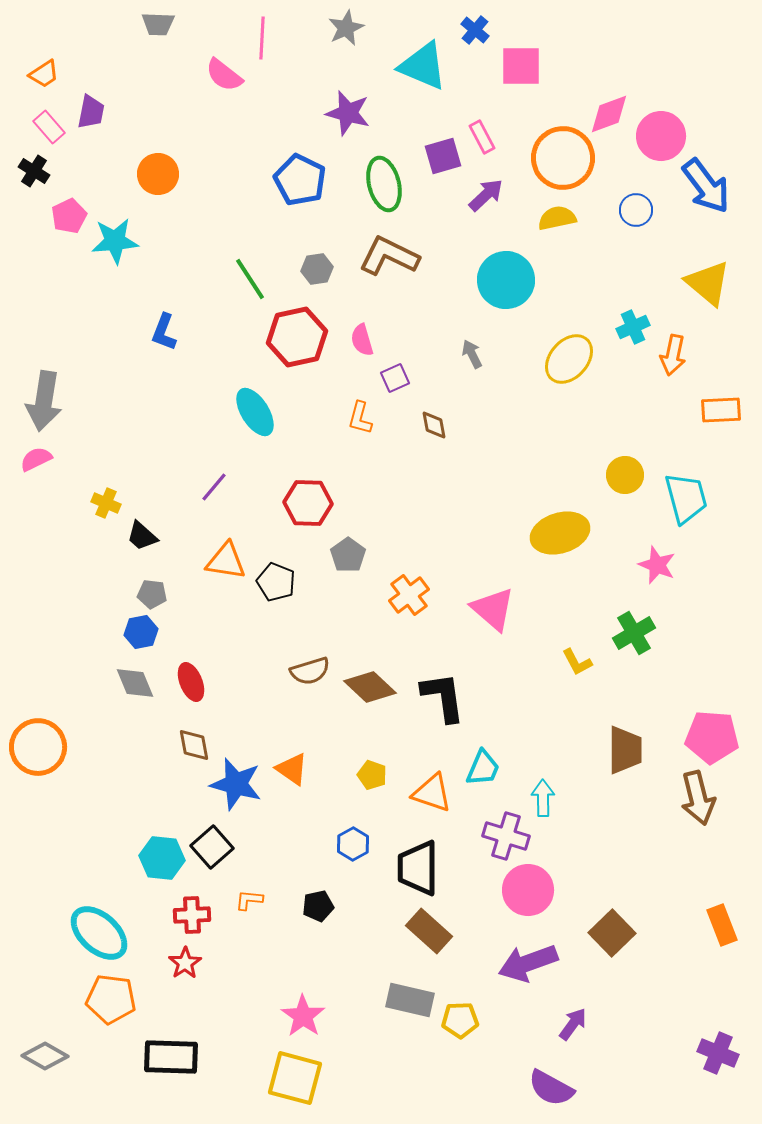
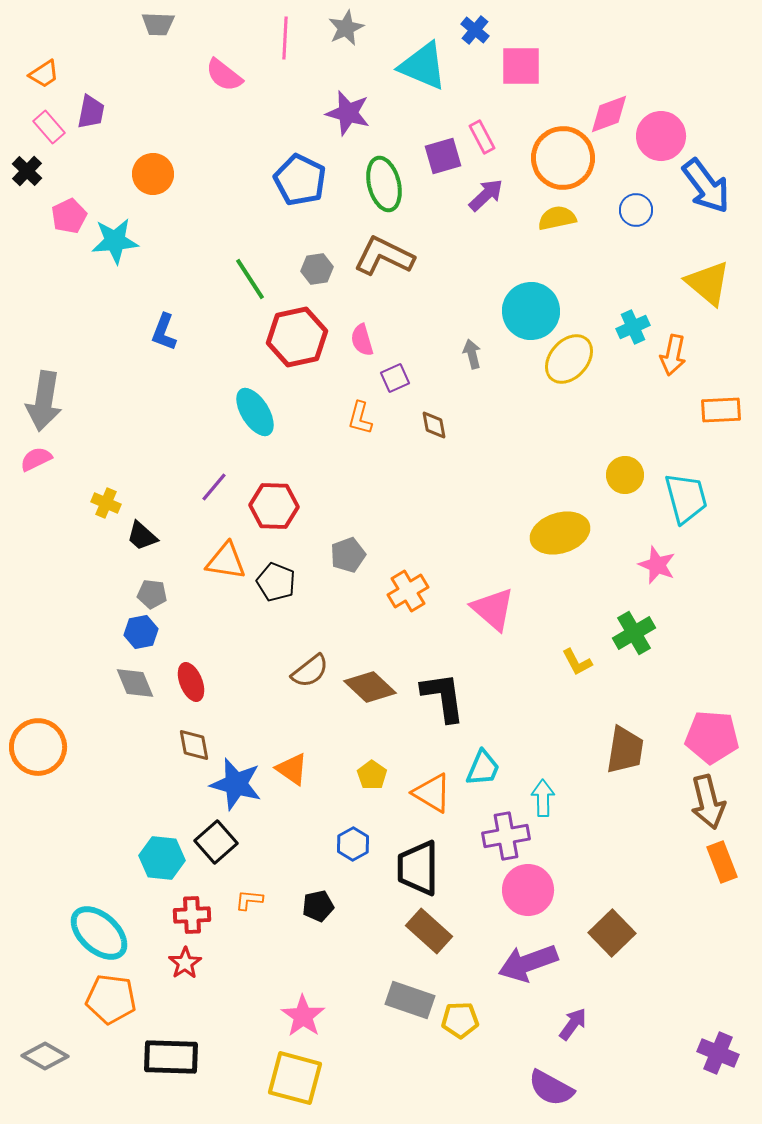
pink line at (262, 38): moved 23 px right
black cross at (34, 171): moved 7 px left; rotated 12 degrees clockwise
orange circle at (158, 174): moved 5 px left
brown L-shape at (389, 256): moved 5 px left
cyan circle at (506, 280): moved 25 px right, 31 px down
gray arrow at (472, 354): rotated 12 degrees clockwise
red hexagon at (308, 503): moved 34 px left, 3 px down
gray pentagon at (348, 555): rotated 16 degrees clockwise
orange cross at (409, 595): moved 1 px left, 4 px up; rotated 6 degrees clockwise
brown semicircle at (310, 671): rotated 21 degrees counterclockwise
brown trapezoid at (625, 750): rotated 9 degrees clockwise
yellow pentagon at (372, 775): rotated 16 degrees clockwise
orange triangle at (432, 793): rotated 12 degrees clockwise
brown arrow at (698, 798): moved 10 px right, 4 px down
purple cross at (506, 836): rotated 27 degrees counterclockwise
black square at (212, 847): moved 4 px right, 5 px up
orange rectangle at (722, 925): moved 63 px up
gray rectangle at (410, 1000): rotated 6 degrees clockwise
